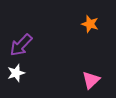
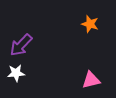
white star: rotated 12 degrees clockwise
pink triangle: rotated 30 degrees clockwise
